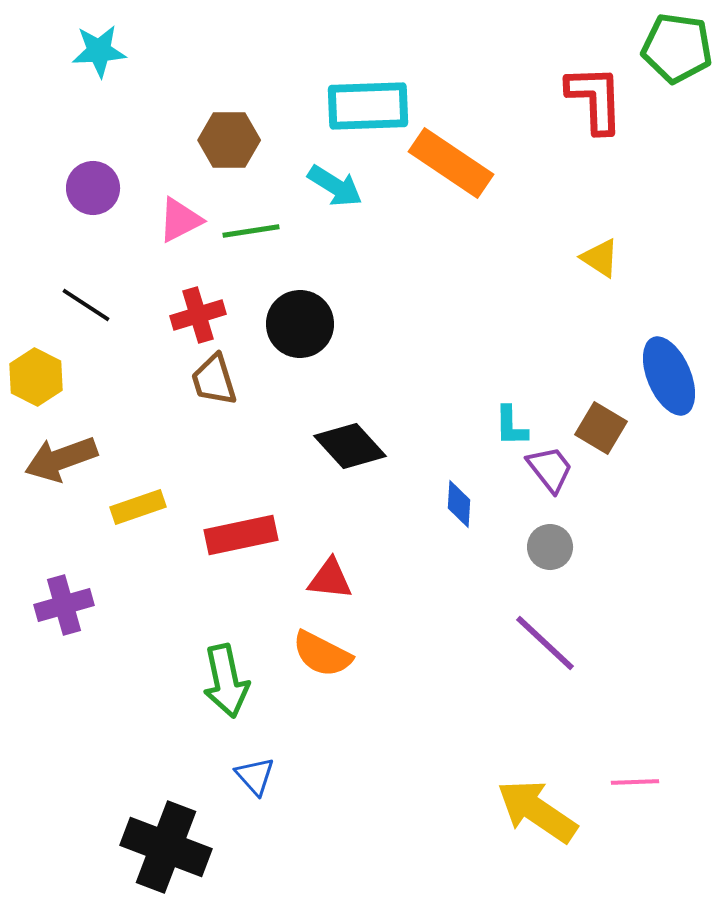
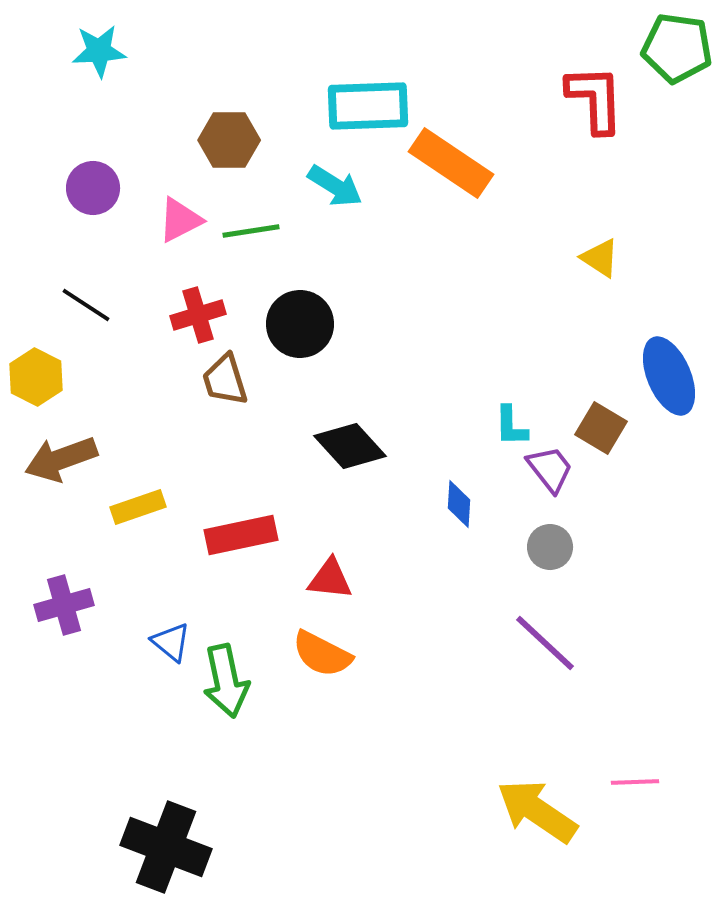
brown trapezoid: moved 11 px right
blue triangle: moved 84 px left, 134 px up; rotated 9 degrees counterclockwise
